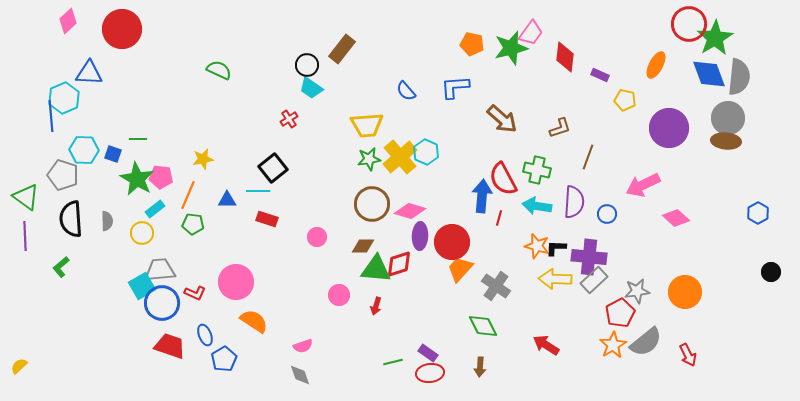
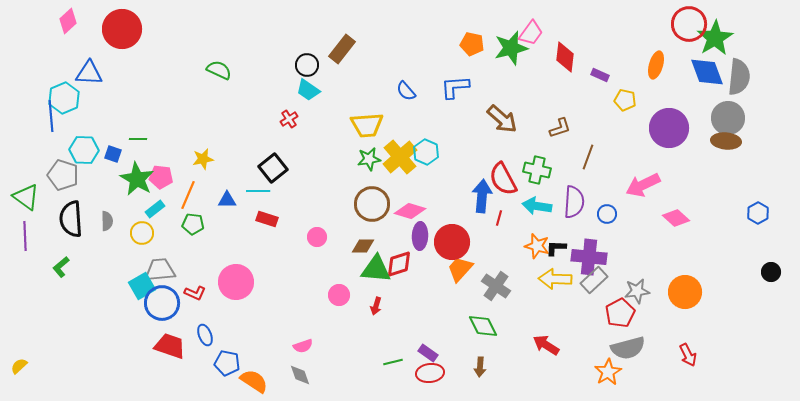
orange ellipse at (656, 65): rotated 12 degrees counterclockwise
blue diamond at (709, 74): moved 2 px left, 2 px up
cyan trapezoid at (311, 88): moved 3 px left, 2 px down
orange semicircle at (254, 321): moved 60 px down
gray semicircle at (646, 342): moved 18 px left, 6 px down; rotated 24 degrees clockwise
orange star at (613, 345): moved 5 px left, 27 px down
blue pentagon at (224, 359): moved 3 px right, 4 px down; rotated 30 degrees counterclockwise
